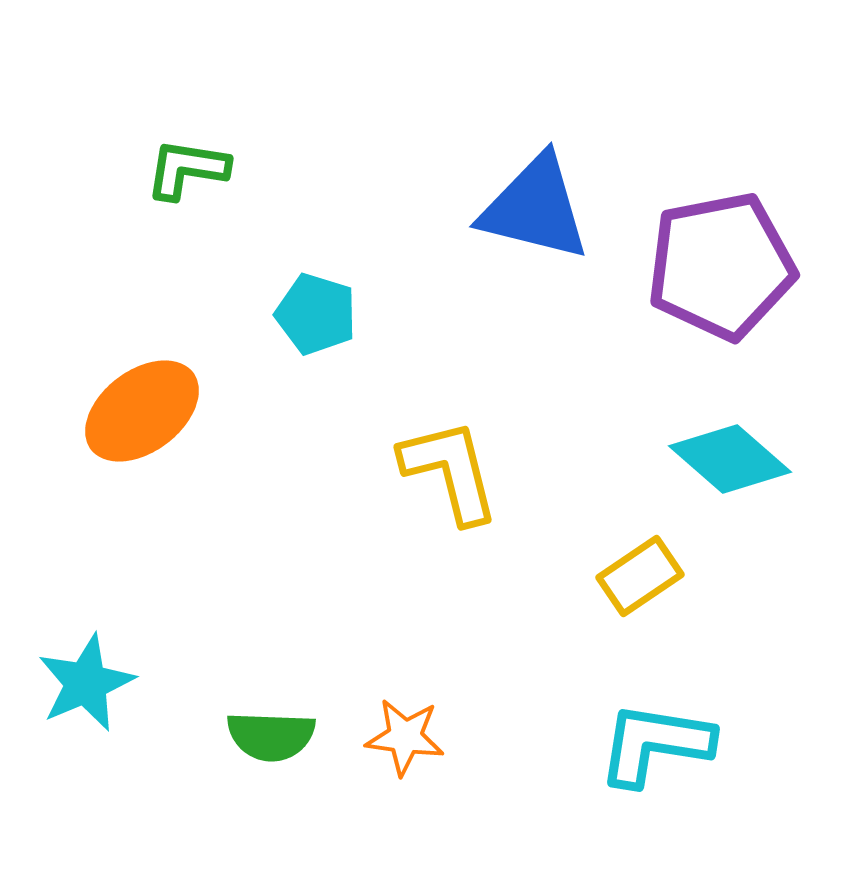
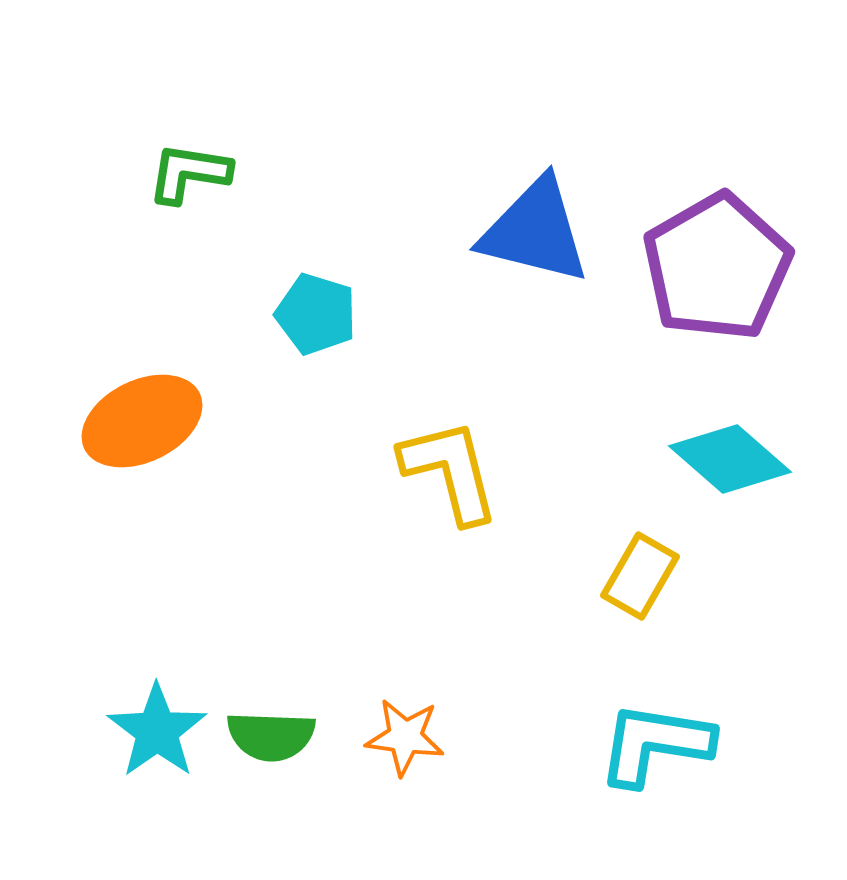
green L-shape: moved 2 px right, 4 px down
blue triangle: moved 23 px down
purple pentagon: moved 4 px left, 1 px down; rotated 19 degrees counterclockwise
orange ellipse: moved 10 px down; rotated 11 degrees clockwise
yellow rectangle: rotated 26 degrees counterclockwise
cyan star: moved 71 px right, 48 px down; rotated 12 degrees counterclockwise
